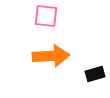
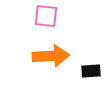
black rectangle: moved 4 px left, 3 px up; rotated 12 degrees clockwise
